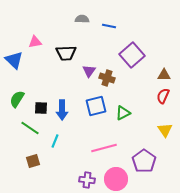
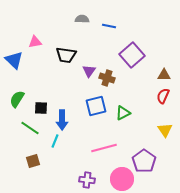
black trapezoid: moved 2 px down; rotated 10 degrees clockwise
blue arrow: moved 10 px down
pink circle: moved 6 px right
